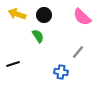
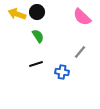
black circle: moved 7 px left, 3 px up
gray line: moved 2 px right
black line: moved 23 px right
blue cross: moved 1 px right
